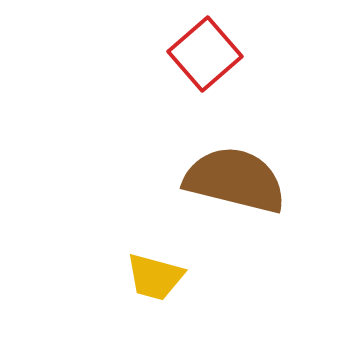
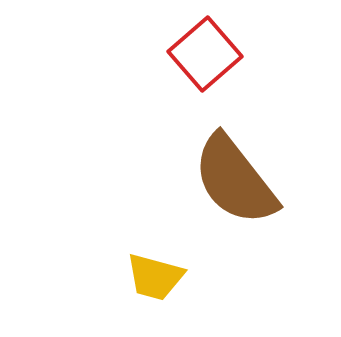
brown semicircle: rotated 142 degrees counterclockwise
